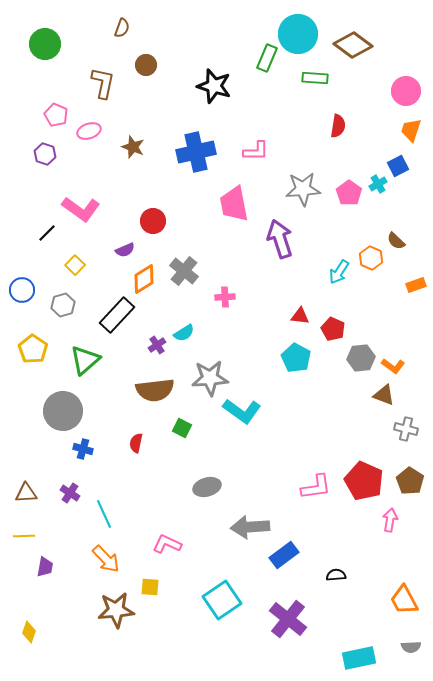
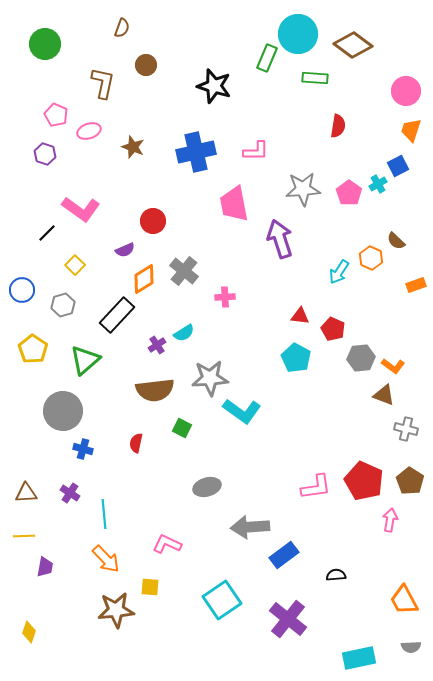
cyan line at (104, 514): rotated 20 degrees clockwise
